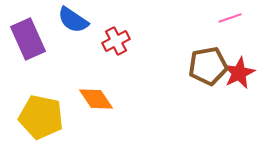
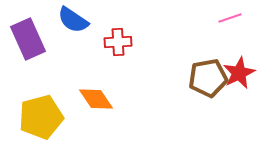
red cross: moved 2 px right, 1 px down; rotated 24 degrees clockwise
brown pentagon: moved 12 px down
yellow pentagon: rotated 27 degrees counterclockwise
